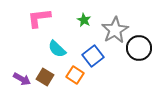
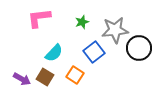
green star: moved 2 px left, 2 px down; rotated 24 degrees clockwise
gray star: rotated 24 degrees clockwise
cyan semicircle: moved 3 px left, 4 px down; rotated 90 degrees counterclockwise
blue square: moved 1 px right, 4 px up
